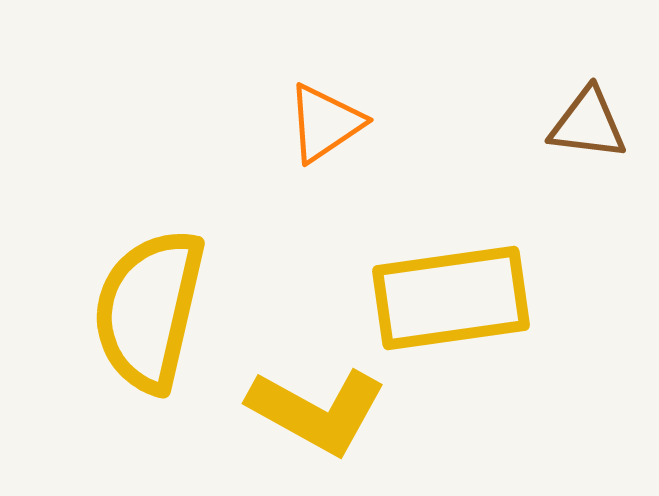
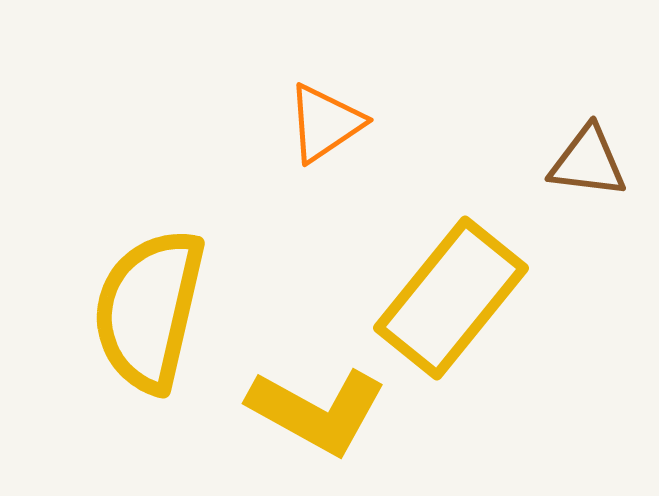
brown triangle: moved 38 px down
yellow rectangle: rotated 43 degrees counterclockwise
